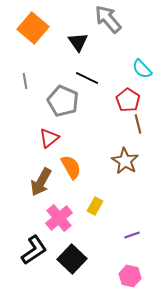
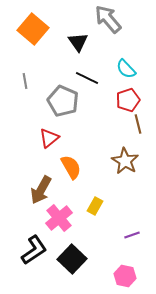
orange square: moved 1 px down
cyan semicircle: moved 16 px left
red pentagon: rotated 20 degrees clockwise
brown arrow: moved 8 px down
pink hexagon: moved 5 px left
